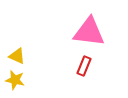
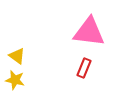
yellow triangle: rotated 12 degrees clockwise
red rectangle: moved 2 px down
